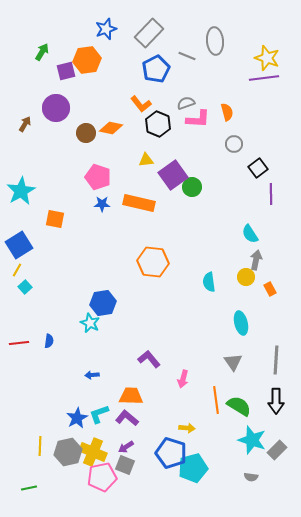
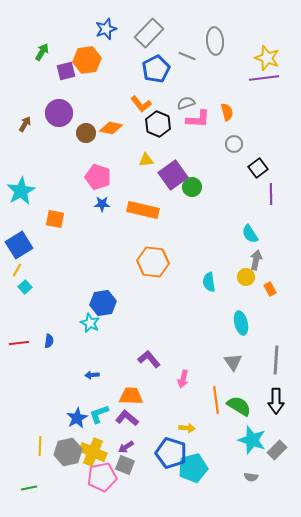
purple circle at (56, 108): moved 3 px right, 5 px down
orange rectangle at (139, 203): moved 4 px right, 7 px down
